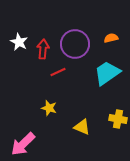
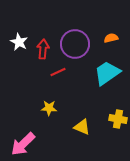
yellow star: rotated 14 degrees counterclockwise
